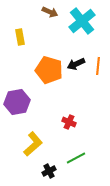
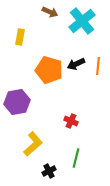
yellow rectangle: rotated 21 degrees clockwise
red cross: moved 2 px right, 1 px up
green line: rotated 48 degrees counterclockwise
